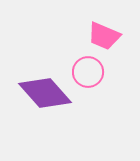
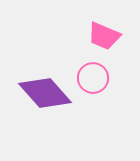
pink circle: moved 5 px right, 6 px down
